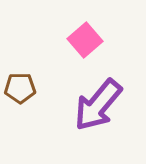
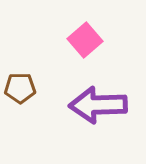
purple arrow: rotated 48 degrees clockwise
